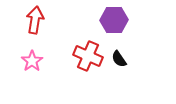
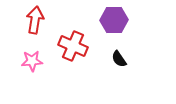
red cross: moved 15 px left, 10 px up
pink star: rotated 30 degrees clockwise
